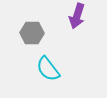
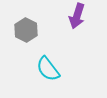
gray hexagon: moved 6 px left, 3 px up; rotated 25 degrees clockwise
